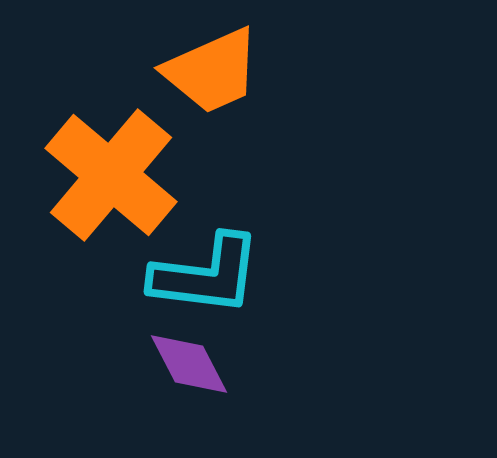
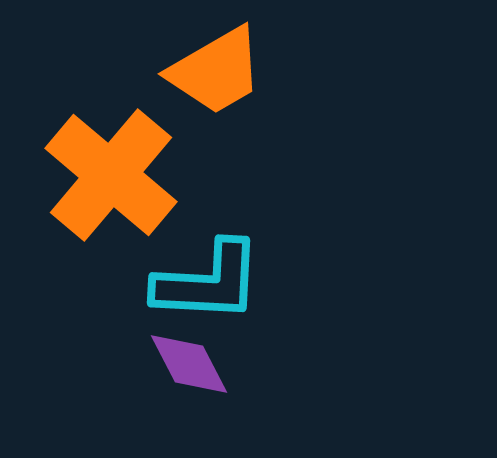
orange trapezoid: moved 4 px right; rotated 6 degrees counterclockwise
cyan L-shape: moved 2 px right, 7 px down; rotated 4 degrees counterclockwise
